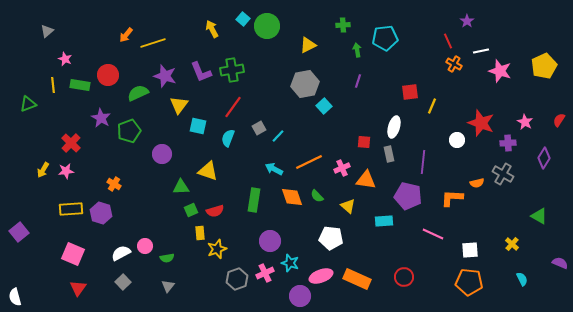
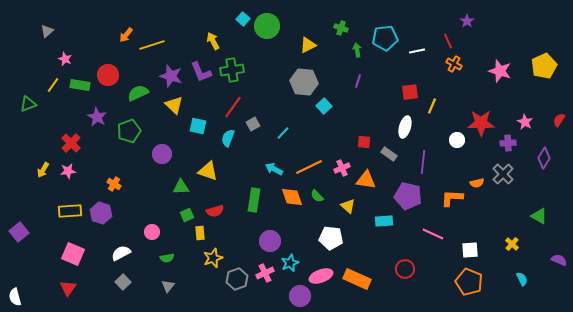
green cross at (343, 25): moved 2 px left, 3 px down; rotated 24 degrees clockwise
yellow arrow at (212, 29): moved 1 px right, 12 px down
yellow line at (153, 43): moved 1 px left, 2 px down
white line at (481, 51): moved 64 px left
purple star at (165, 76): moved 6 px right
gray hexagon at (305, 84): moved 1 px left, 2 px up; rotated 16 degrees clockwise
yellow line at (53, 85): rotated 42 degrees clockwise
yellow triangle at (179, 105): moved 5 px left; rotated 24 degrees counterclockwise
purple star at (101, 118): moved 4 px left, 1 px up
red star at (481, 123): rotated 20 degrees counterclockwise
white ellipse at (394, 127): moved 11 px right
gray square at (259, 128): moved 6 px left, 4 px up
cyan line at (278, 136): moved 5 px right, 3 px up
gray rectangle at (389, 154): rotated 42 degrees counterclockwise
orange line at (309, 162): moved 5 px down
pink star at (66, 171): moved 2 px right
gray cross at (503, 174): rotated 15 degrees clockwise
yellow rectangle at (71, 209): moved 1 px left, 2 px down
green square at (191, 210): moved 4 px left, 5 px down
pink circle at (145, 246): moved 7 px right, 14 px up
yellow star at (217, 249): moved 4 px left, 9 px down
cyan star at (290, 263): rotated 30 degrees clockwise
purple semicircle at (560, 263): moved 1 px left, 3 px up
red circle at (404, 277): moved 1 px right, 8 px up
orange pentagon at (469, 282): rotated 16 degrees clockwise
red triangle at (78, 288): moved 10 px left
